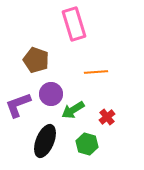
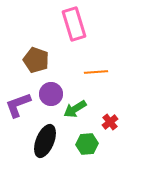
green arrow: moved 2 px right, 1 px up
red cross: moved 3 px right, 5 px down
green hexagon: rotated 20 degrees counterclockwise
